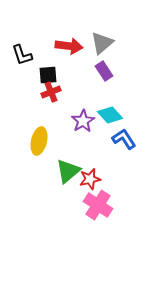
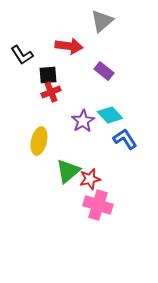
gray triangle: moved 22 px up
black L-shape: rotated 15 degrees counterclockwise
purple rectangle: rotated 18 degrees counterclockwise
blue L-shape: moved 1 px right
pink cross: rotated 16 degrees counterclockwise
